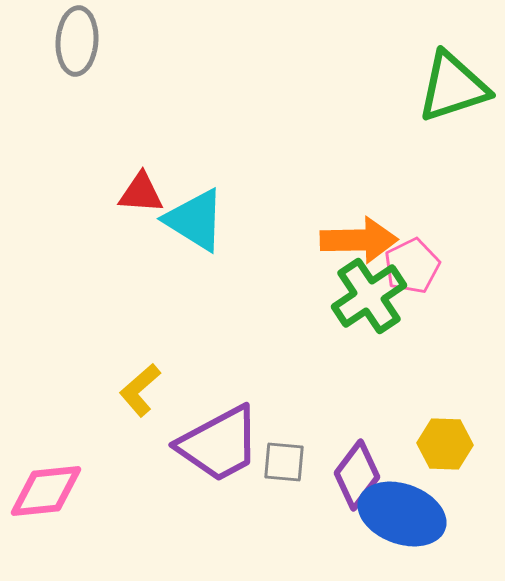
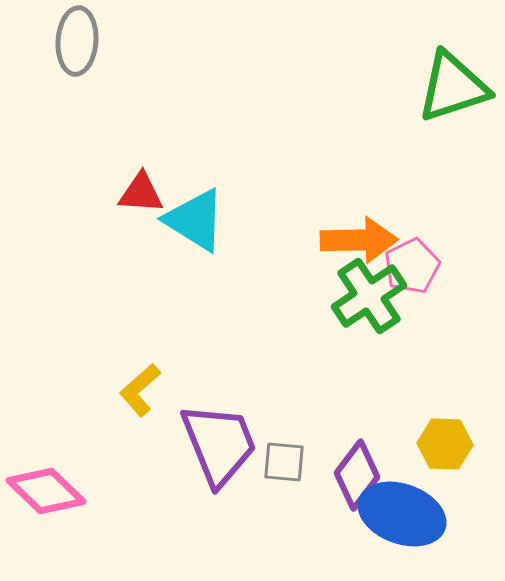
purple trapezoid: rotated 84 degrees counterclockwise
pink diamond: rotated 50 degrees clockwise
